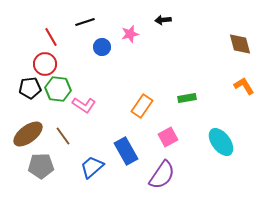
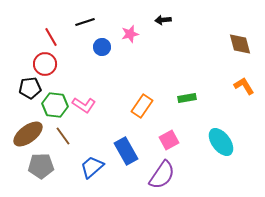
green hexagon: moved 3 px left, 16 px down
pink square: moved 1 px right, 3 px down
